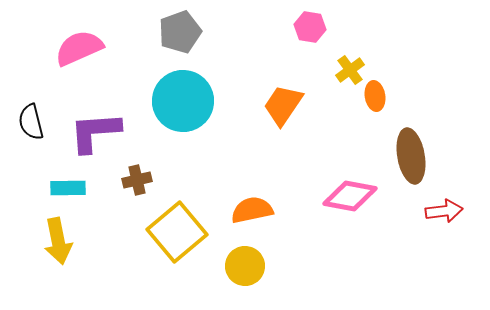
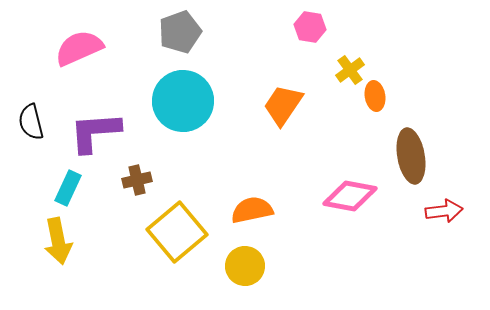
cyan rectangle: rotated 64 degrees counterclockwise
